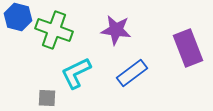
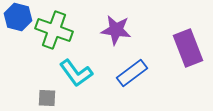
cyan L-shape: rotated 100 degrees counterclockwise
